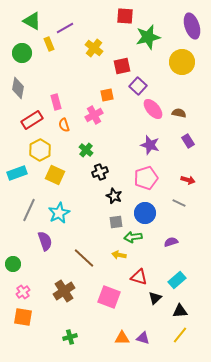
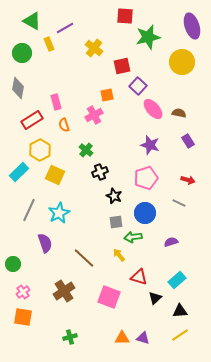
cyan rectangle at (17, 173): moved 2 px right, 1 px up; rotated 24 degrees counterclockwise
purple semicircle at (45, 241): moved 2 px down
yellow arrow at (119, 255): rotated 40 degrees clockwise
yellow line at (180, 335): rotated 18 degrees clockwise
